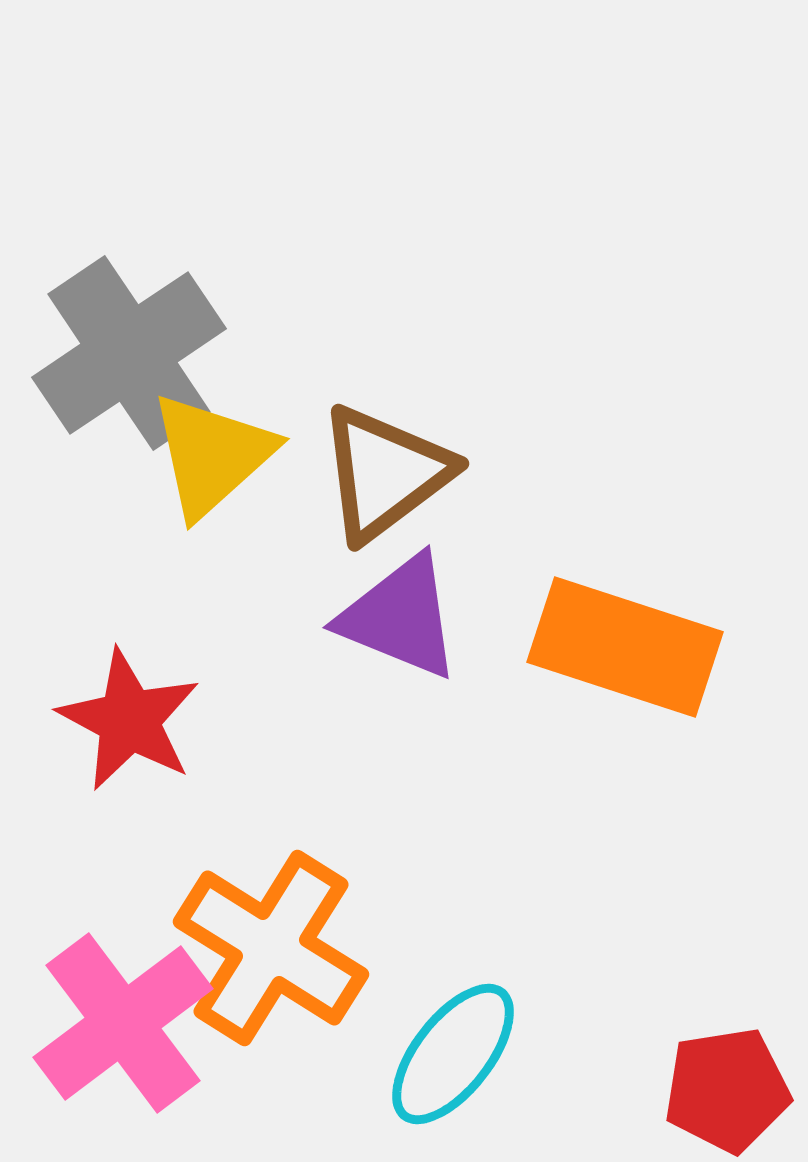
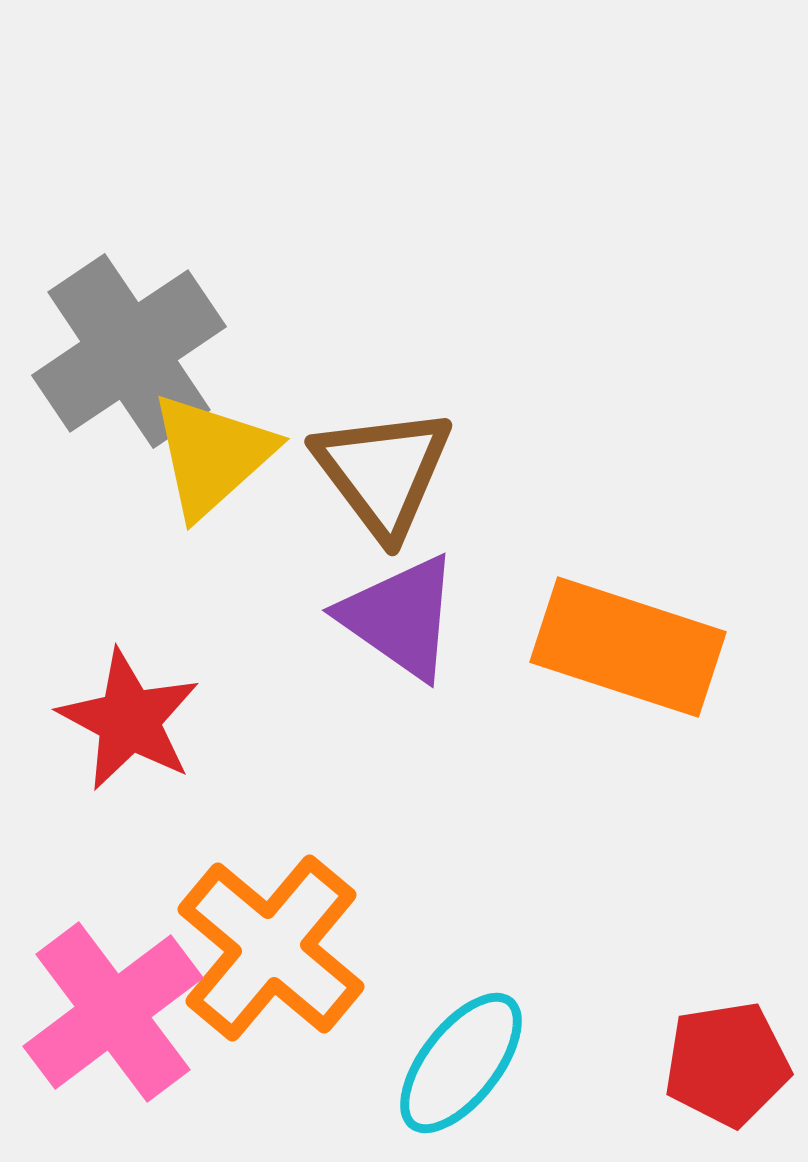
gray cross: moved 2 px up
brown triangle: moved 2 px left, 1 px up; rotated 30 degrees counterclockwise
purple triangle: rotated 13 degrees clockwise
orange rectangle: moved 3 px right
orange cross: rotated 8 degrees clockwise
pink cross: moved 10 px left, 11 px up
cyan ellipse: moved 8 px right, 9 px down
red pentagon: moved 26 px up
